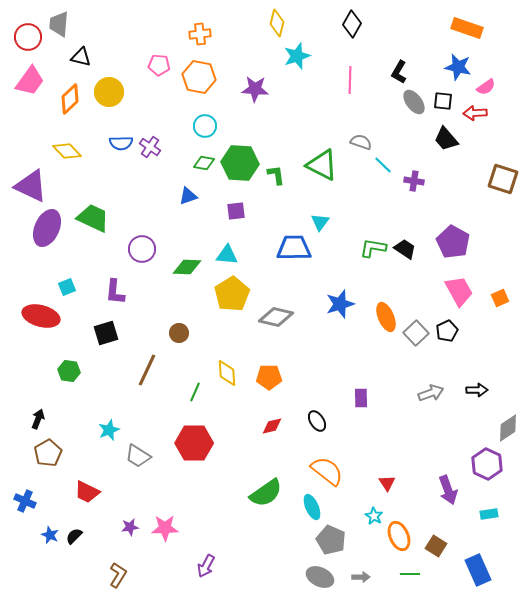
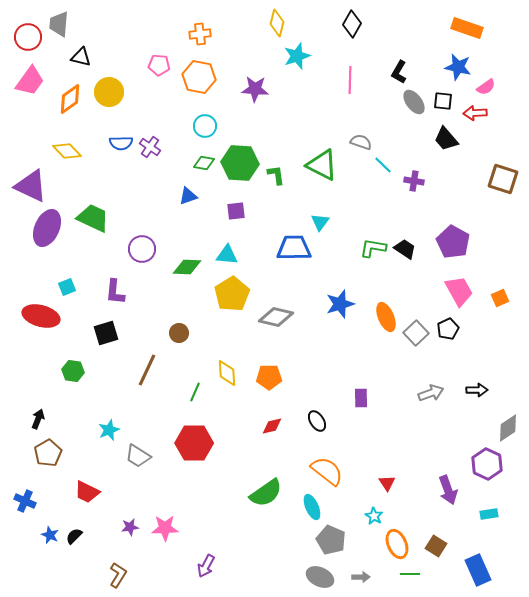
orange diamond at (70, 99): rotated 8 degrees clockwise
black pentagon at (447, 331): moved 1 px right, 2 px up
green hexagon at (69, 371): moved 4 px right
orange ellipse at (399, 536): moved 2 px left, 8 px down
